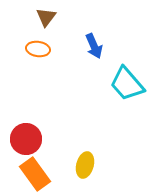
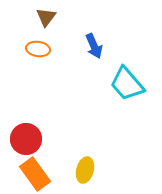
yellow ellipse: moved 5 px down
